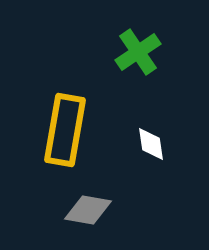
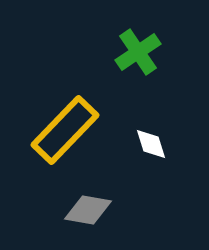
yellow rectangle: rotated 34 degrees clockwise
white diamond: rotated 9 degrees counterclockwise
